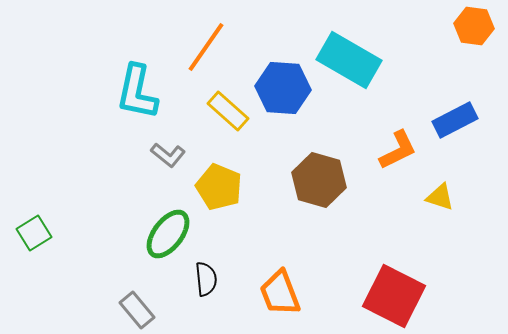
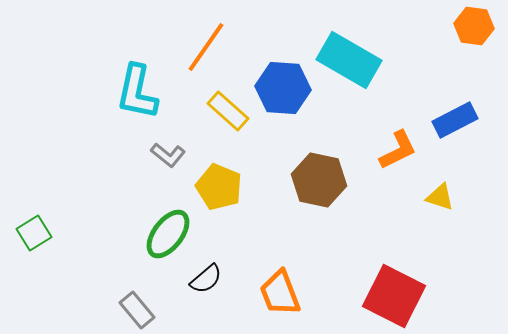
brown hexagon: rotated 4 degrees counterclockwise
black semicircle: rotated 56 degrees clockwise
